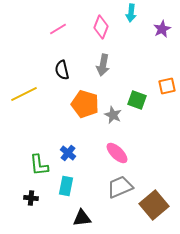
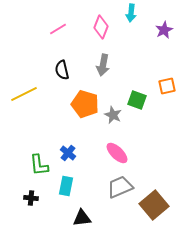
purple star: moved 2 px right, 1 px down
